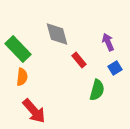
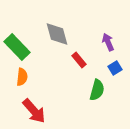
green rectangle: moved 1 px left, 2 px up
